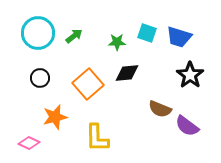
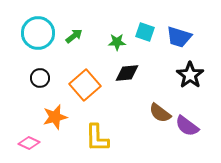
cyan square: moved 2 px left, 1 px up
orange square: moved 3 px left, 1 px down
brown semicircle: moved 4 px down; rotated 15 degrees clockwise
